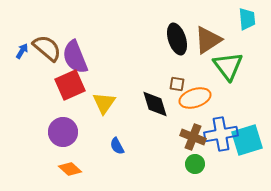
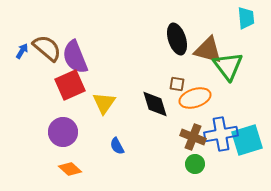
cyan trapezoid: moved 1 px left, 1 px up
brown triangle: moved 10 px down; rotated 48 degrees clockwise
